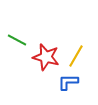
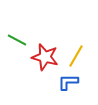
red star: moved 1 px left
